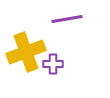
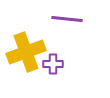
purple line: rotated 16 degrees clockwise
